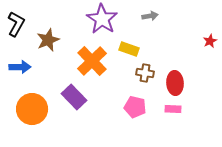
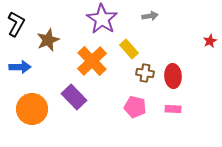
yellow rectangle: rotated 30 degrees clockwise
red ellipse: moved 2 px left, 7 px up
